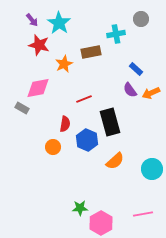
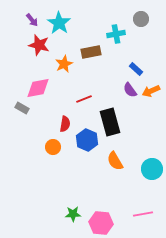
orange arrow: moved 2 px up
orange semicircle: rotated 102 degrees clockwise
green star: moved 7 px left, 6 px down
pink hexagon: rotated 25 degrees counterclockwise
